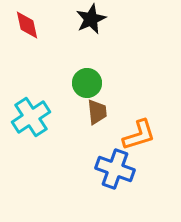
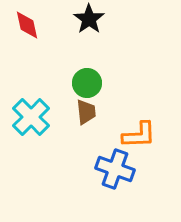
black star: moved 2 px left; rotated 12 degrees counterclockwise
brown trapezoid: moved 11 px left
cyan cross: rotated 12 degrees counterclockwise
orange L-shape: rotated 15 degrees clockwise
